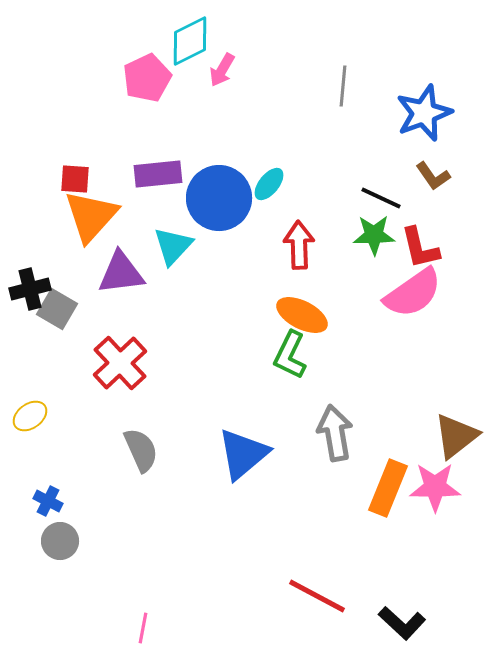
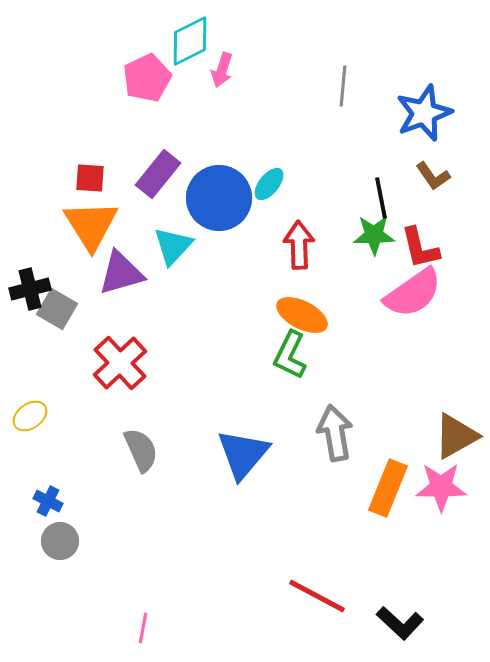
pink arrow: rotated 12 degrees counterclockwise
purple rectangle: rotated 45 degrees counterclockwise
red square: moved 15 px right, 1 px up
black line: rotated 54 degrees clockwise
orange triangle: moved 9 px down; rotated 14 degrees counterclockwise
purple triangle: rotated 9 degrees counterclockwise
brown triangle: rotated 9 degrees clockwise
blue triangle: rotated 10 degrees counterclockwise
pink star: moved 6 px right
black L-shape: moved 2 px left
